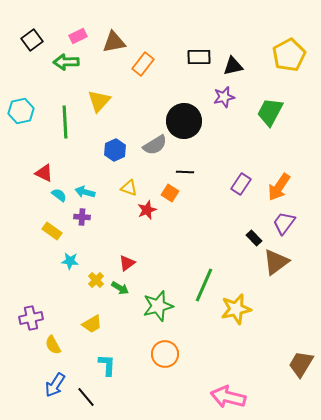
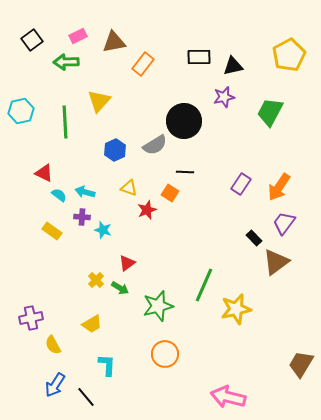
cyan star at (70, 261): moved 33 px right, 31 px up; rotated 12 degrees clockwise
